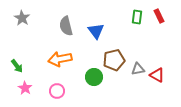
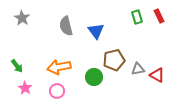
green rectangle: rotated 24 degrees counterclockwise
orange arrow: moved 1 px left, 8 px down
